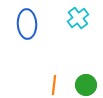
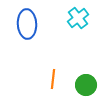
orange line: moved 1 px left, 6 px up
